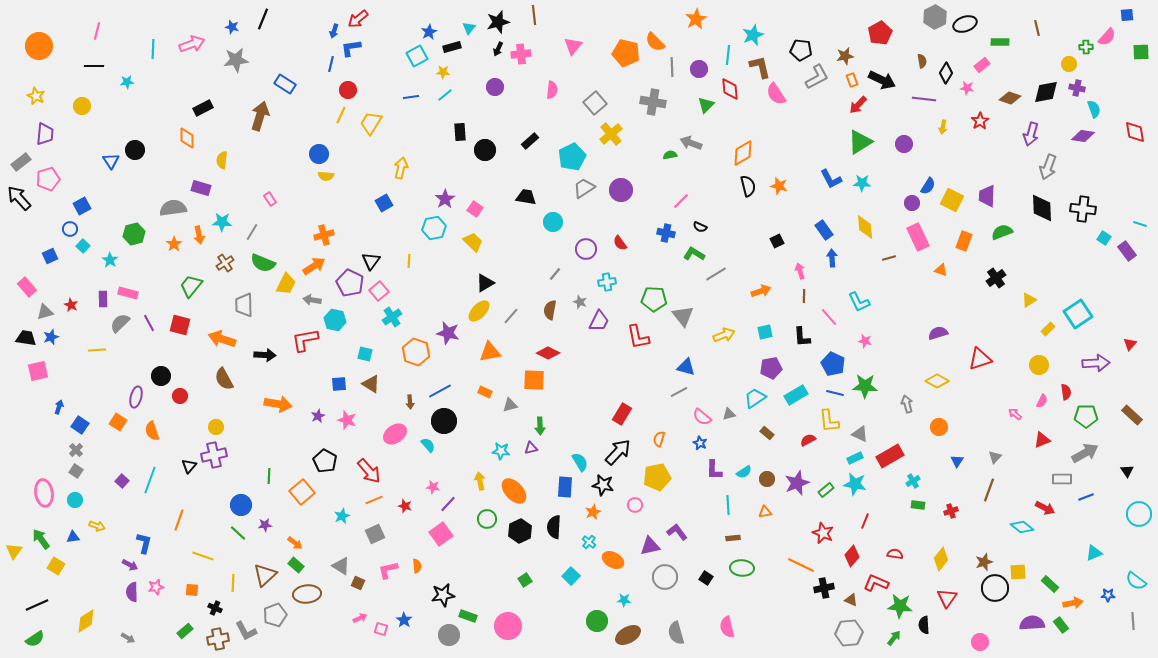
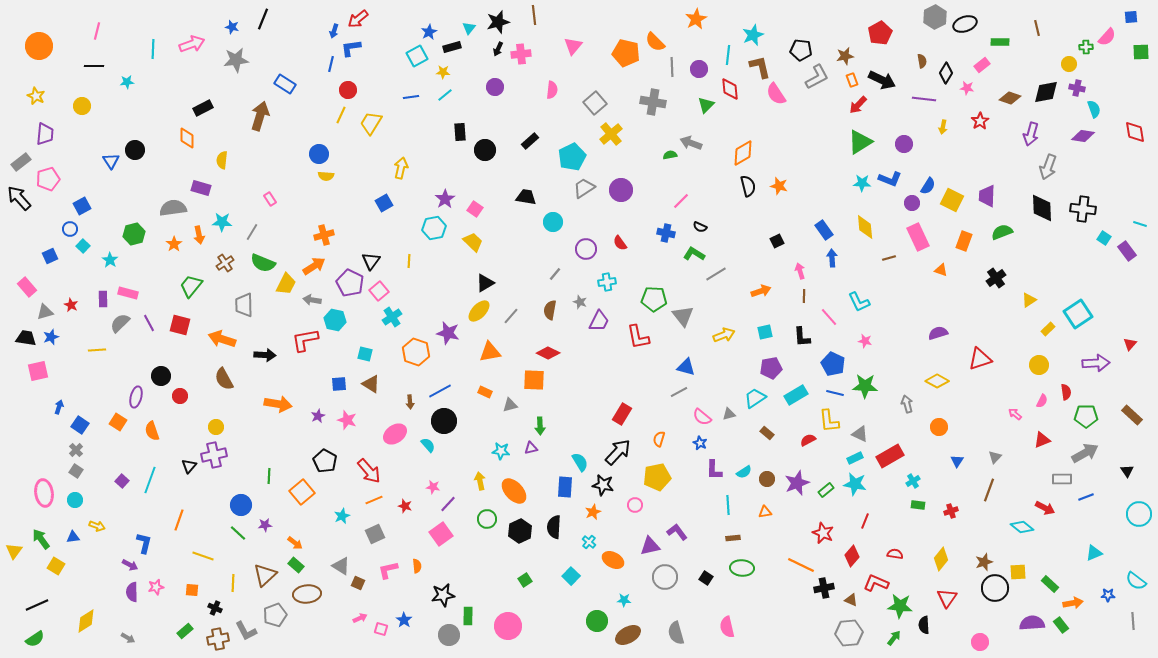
blue square at (1127, 15): moved 4 px right, 2 px down
blue L-shape at (831, 179): moved 59 px right; rotated 40 degrees counterclockwise
green rectangle at (468, 616): rotated 72 degrees clockwise
